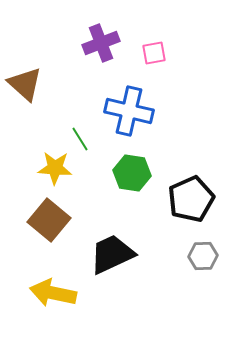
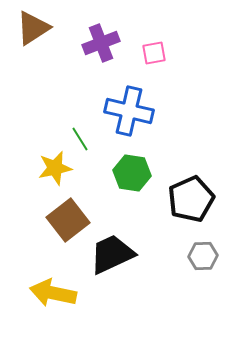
brown triangle: moved 8 px right, 56 px up; rotated 45 degrees clockwise
yellow star: rotated 16 degrees counterclockwise
brown square: moved 19 px right; rotated 12 degrees clockwise
